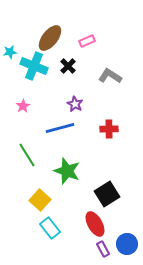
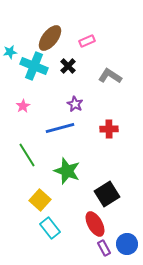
purple rectangle: moved 1 px right, 1 px up
